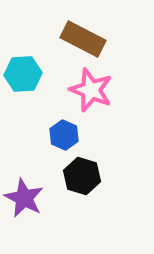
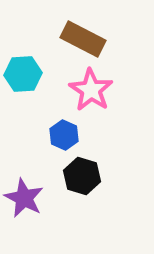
pink star: rotated 12 degrees clockwise
